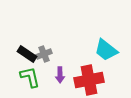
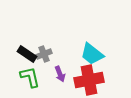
cyan trapezoid: moved 14 px left, 4 px down
purple arrow: moved 1 px up; rotated 21 degrees counterclockwise
